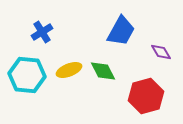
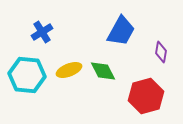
purple diamond: rotated 40 degrees clockwise
